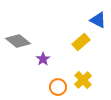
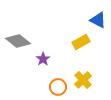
yellow rectangle: rotated 12 degrees clockwise
